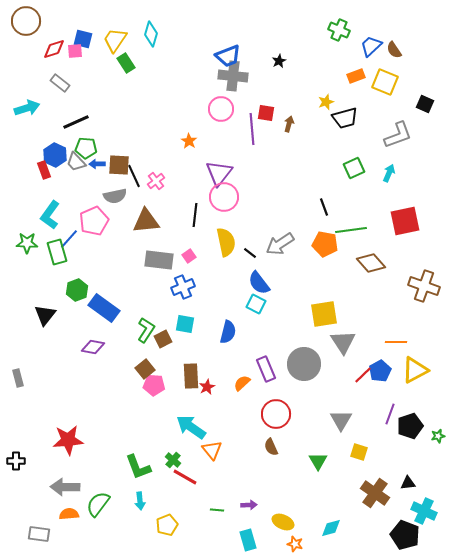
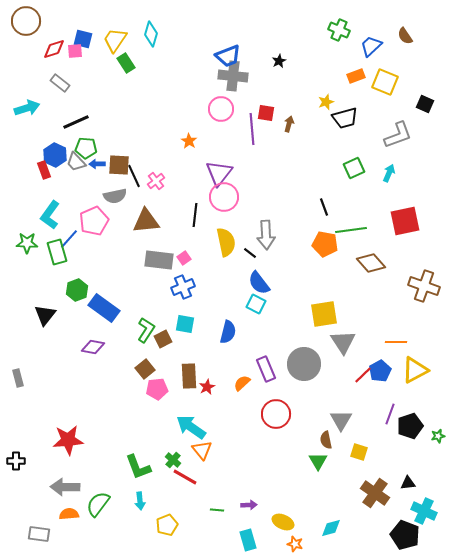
brown semicircle at (394, 50): moved 11 px right, 14 px up
gray arrow at (280, 244): moved 14 px left, 9 px up; rotated 60 degrees counterclockwise
pink square at (189, 256): moved 5 px left, 2 px down
brown rectangle at (191, 376): moved 2 px left
pink pentagon at (154, 385): moved 3 px right, 4 px down; rotated 10 degrees counterclockwise
brown semicircle at (271, 447): moved 55 px right, 7 px up; rotated 12 degrees clockwise
orange triangle at (212, 450): moved 10 px left
